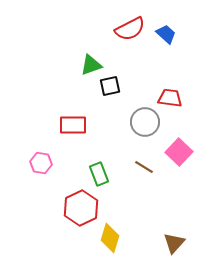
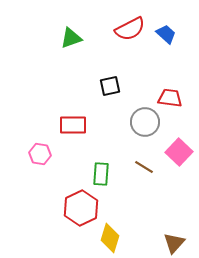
green triangle: moved 20 px left, 27 px up
pink hexagon: moved 1 px left, 9 px up
green rectangle: moved 2 px right; rotated 25 degrees clockwise
